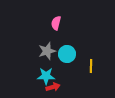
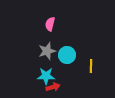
pink semicircle: moved 6 px left, 1 px down
cyan circle: moved 1 px down
